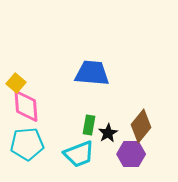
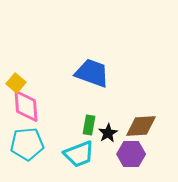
blue trapezoid: rotated 15 degrees clockwise
brown diamond: rotated 48 degrees clockwise
